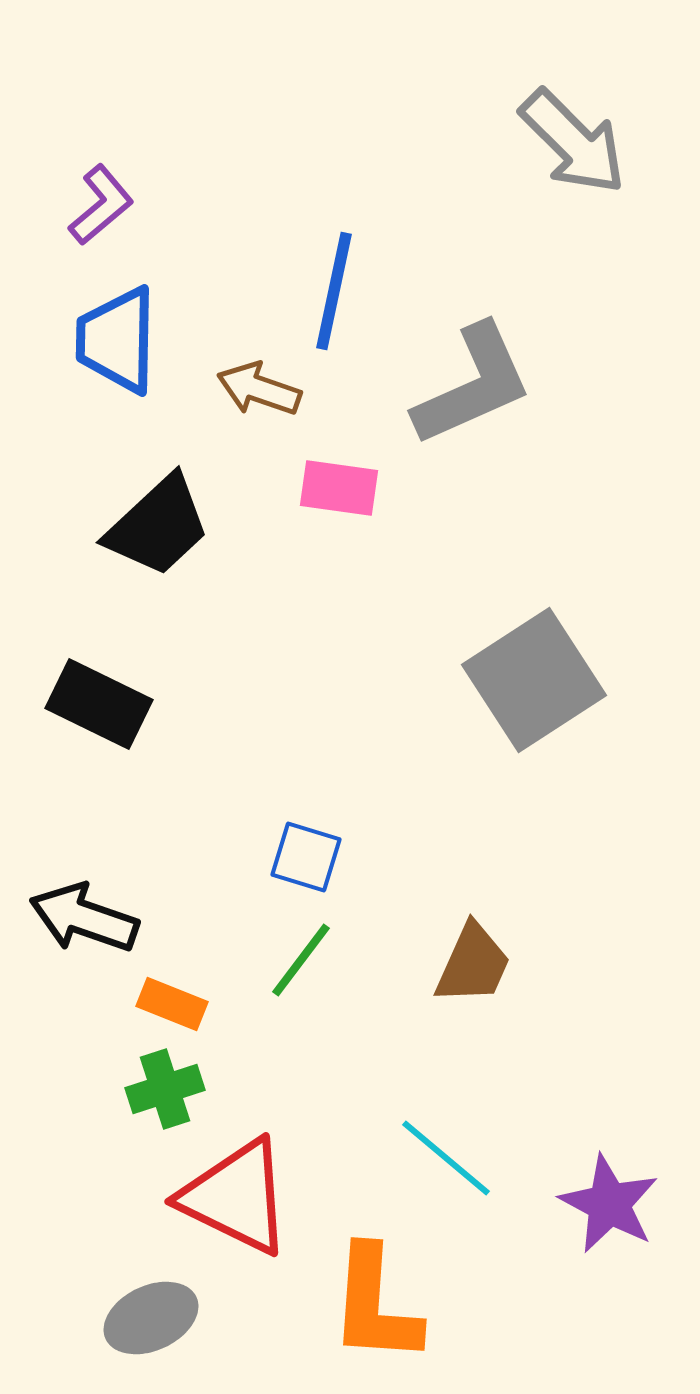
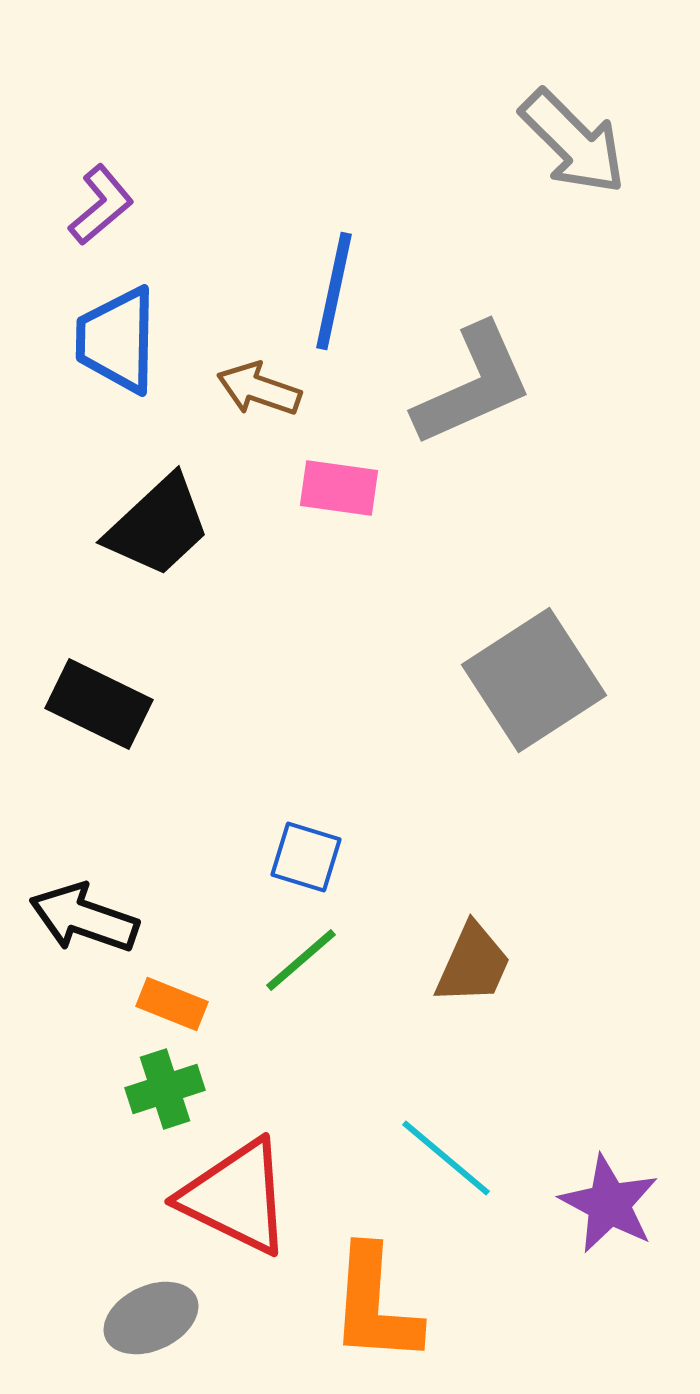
green line: rotated 12 degrees clockwise
